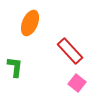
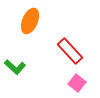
orange ellipse: moved 2 px up
green L-shape: rotated 125 degrees clockwise
